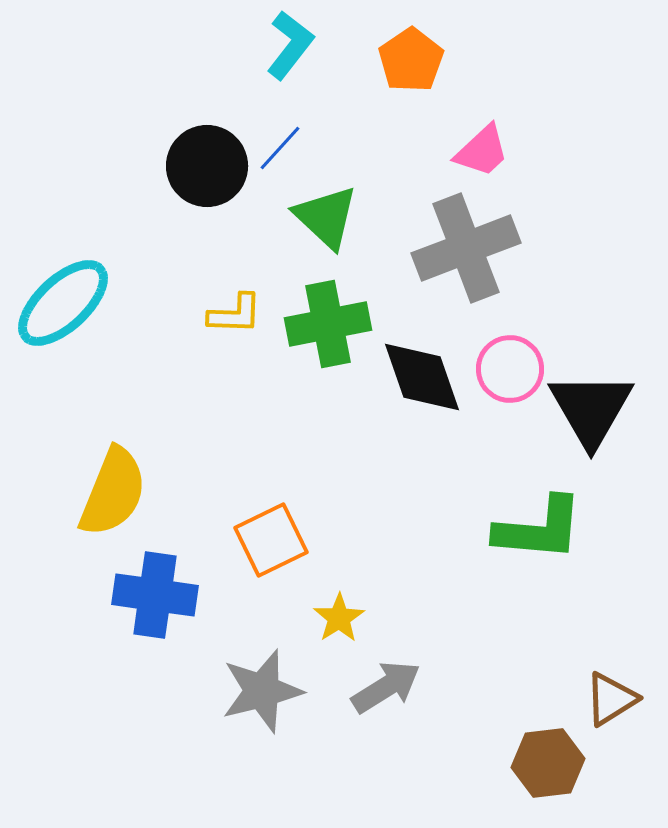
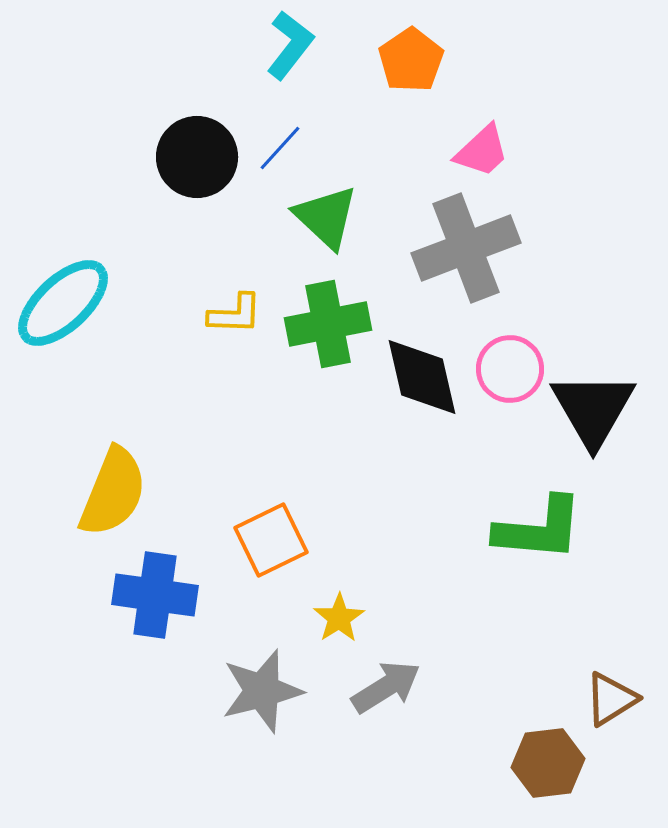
black circle: moved 10 px left, 9 px up
black diamond: rotated 6 degrees clockwise
black triangle: moved 2 px right
